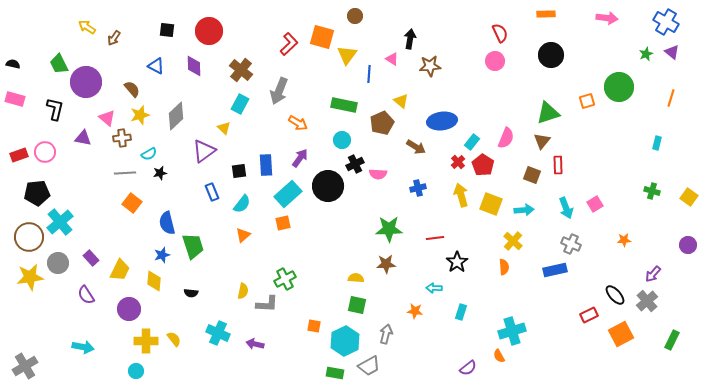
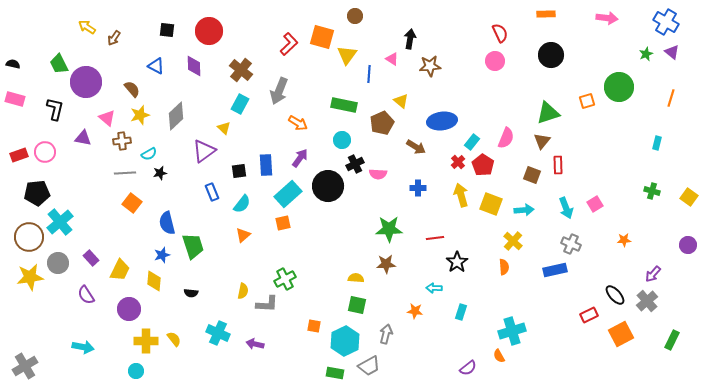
brown cross at (122, 138): moved 3 px down
blue cross at (418, 188): rotated 14 degrees clockwise
